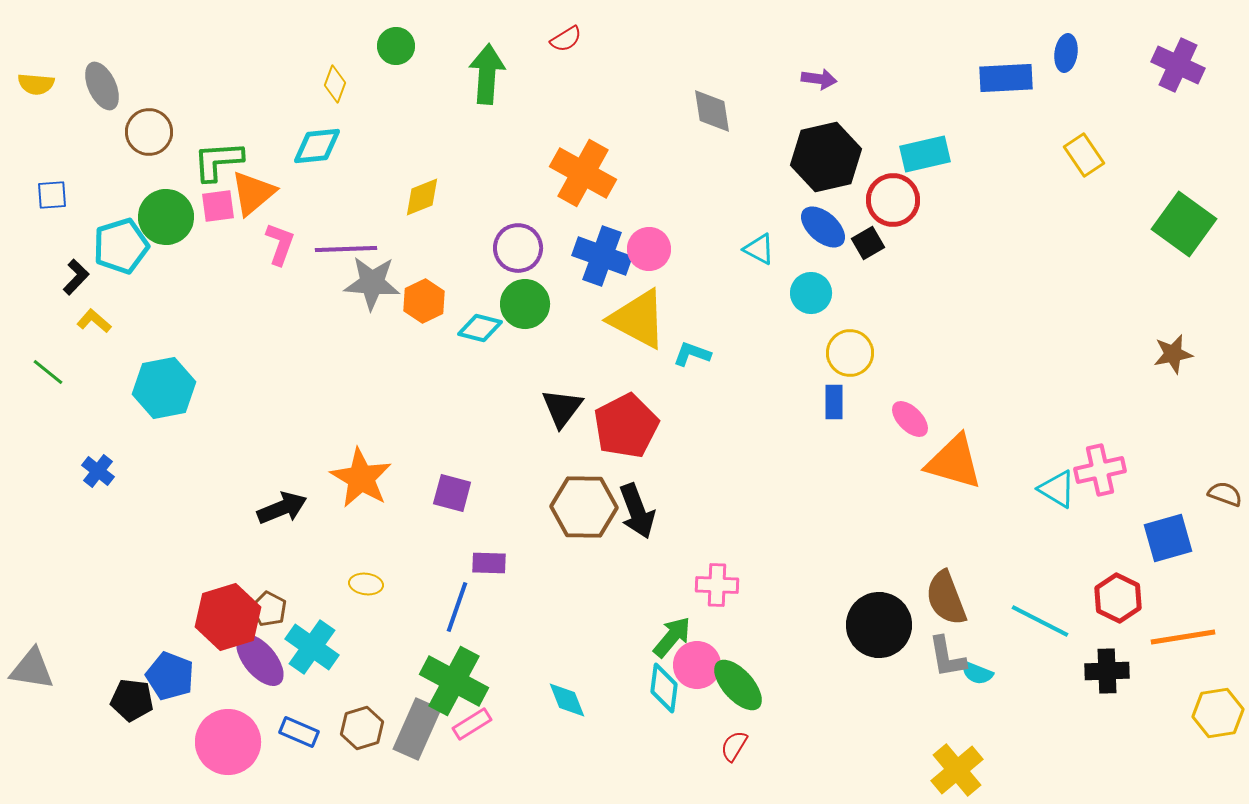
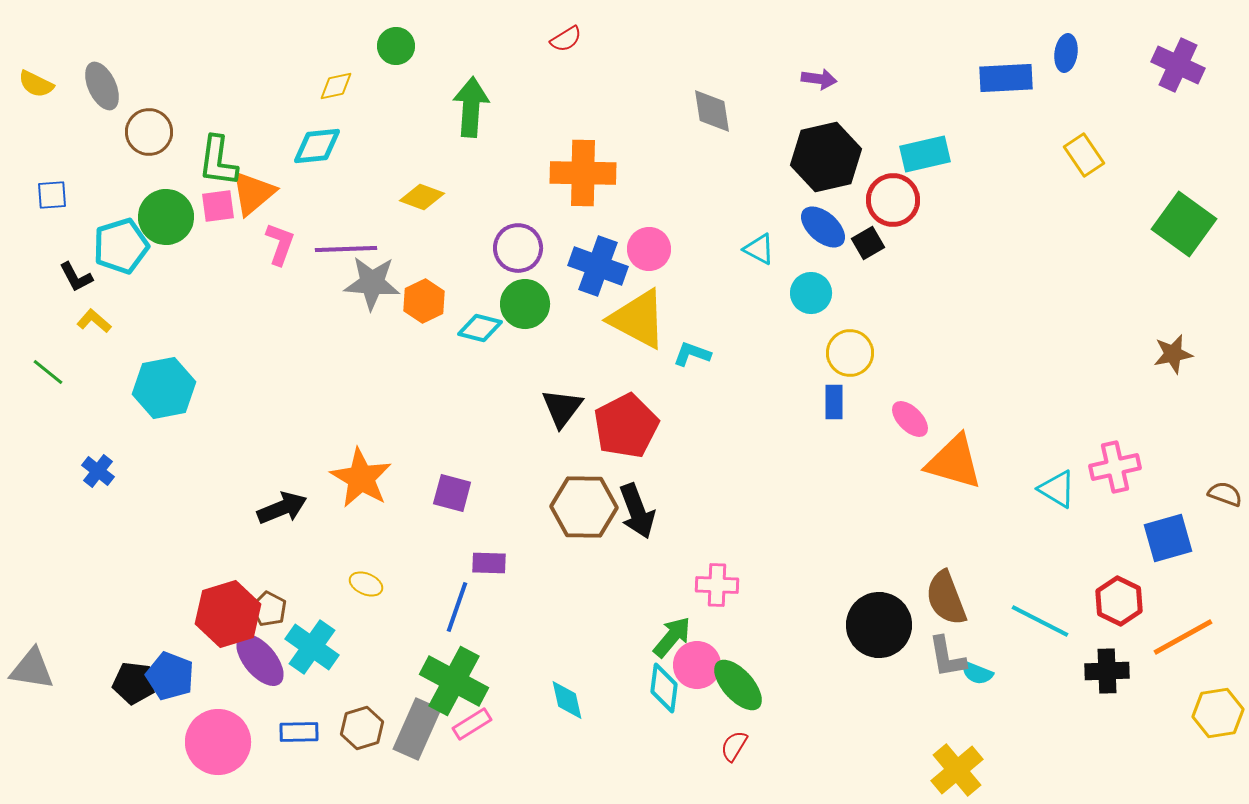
green arrow at (487, 74): moved 16 px left, 33 px down
yellow semicircle at (36, 84): rotated 21 degrees clockwise
yellow diamond at (335, 84): moved 1 px right, 2 px down; rotated 57 degrees clockwise
green L-shape at (218, 161): rotated 78 degrees counterclockwise
orange cross at (583, 173): rotated 28 degrees counterclockwise
yellow diamond at (422, 197): rotated 42 degrees clockwise
blue cross at (602, 256): moved 4 px left, 10 px down
black L-shape at (76, 277): rotated 108 degrees clockwise
pink cross at (1100, 470): moved 15 px right, 3 px up
yellow ellipse at (366, 584): rotated 16 degrees clockwise
red hexagon at (1118, 598): moved 1 px right, 3 px down
red hexagon at (228, 617): moved 3 px up
orange line at (1183, 637): rotated 20 degrees counterclockwise
black pentagon at (132, 700): moved 2 px right, 17 px up
cyan diamond at (567, 700): rotated 9 degrees clockwise
blue rectangle at (299, 732): rotated 24 degrees counterclockwise
pink circle at (228, 742): moved 10 px left
